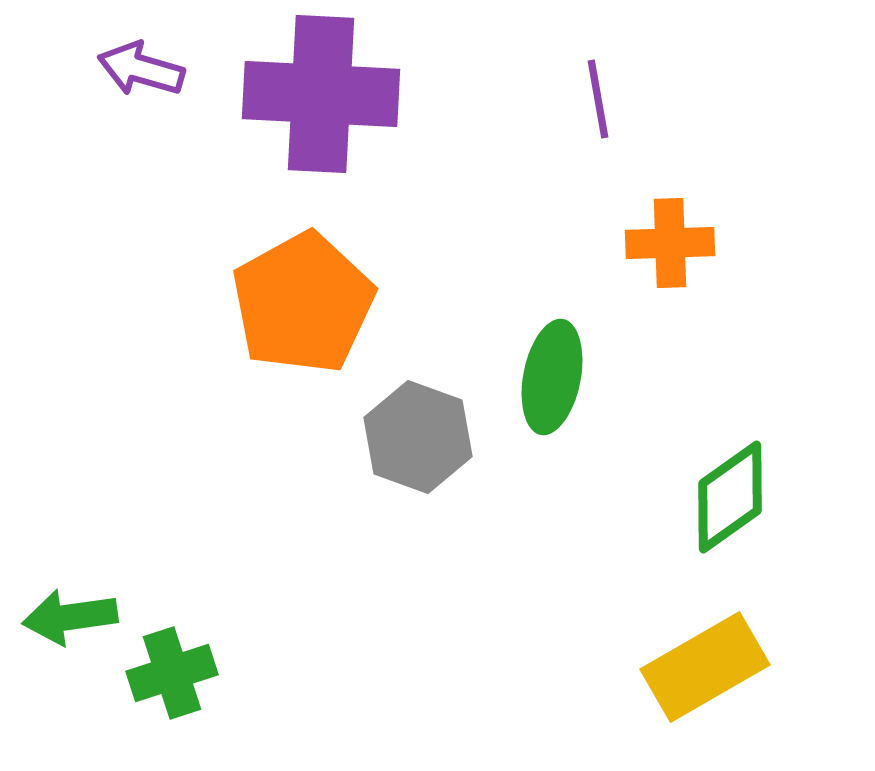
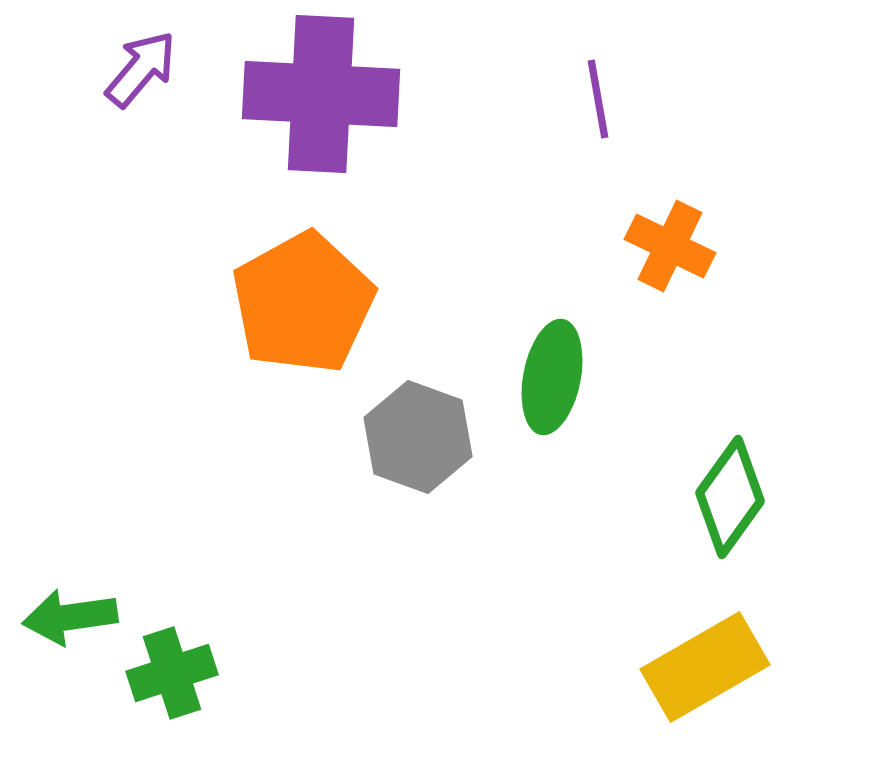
purple arrow: rotated 114 degrees clockwise
orange cross: moved 3 px down; rotated 28 degrees clockwise
green diamond: rotated 19 degrees counterclockwise
